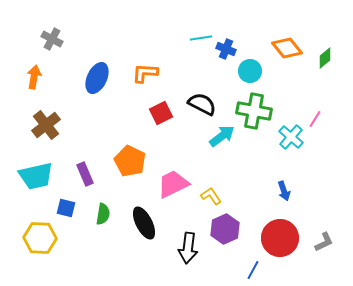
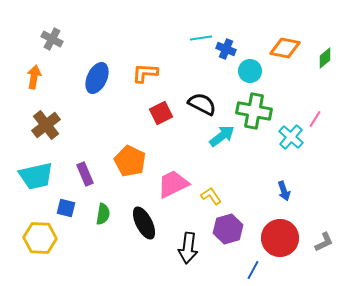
orange diamond: moved 2 px left; rotated 40 degrees counterclockwise
purple hexagon: moved 3 px right; rotated 8 degrees clockwise
